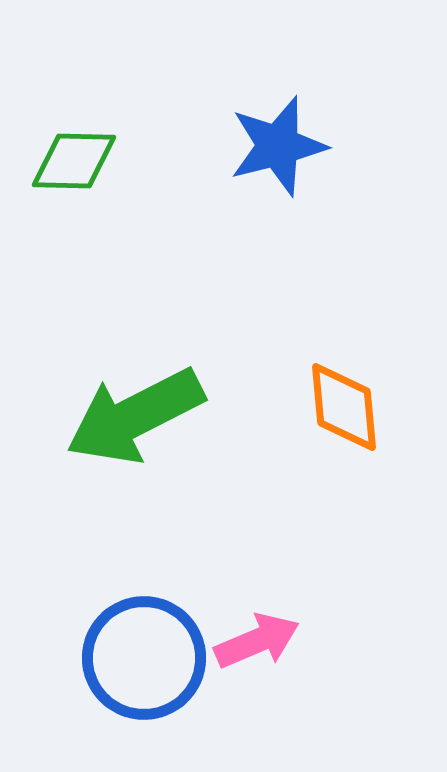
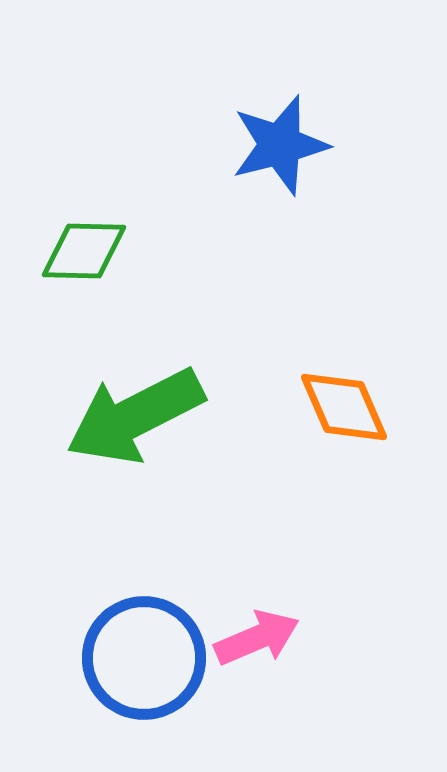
blue star: moved 2 px right, 1 px up
green diamond: moved 10 px right, 90 px down
orange diamond: rotated 18 degrees counterclockwise
pink arrow: moved 3 px up
